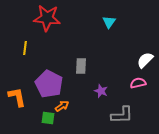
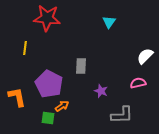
white semicircle: moved 4 px up
